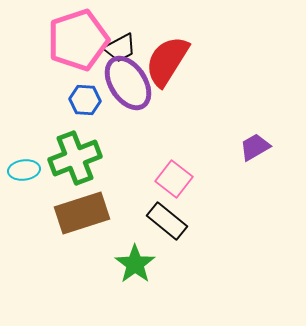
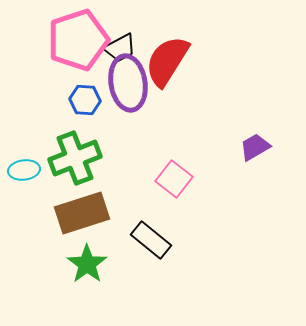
purple ellipse: rotated 24 degrees clockwise
black rectangle: moved 16 px left, 19 px down
green star: moved 48 px left
